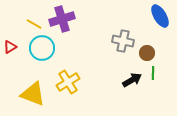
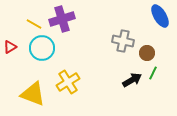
green line: rotated 24 degrees clockwise
